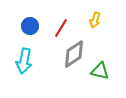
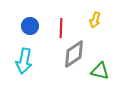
red line: rotated 30 degrees counterclockwise
